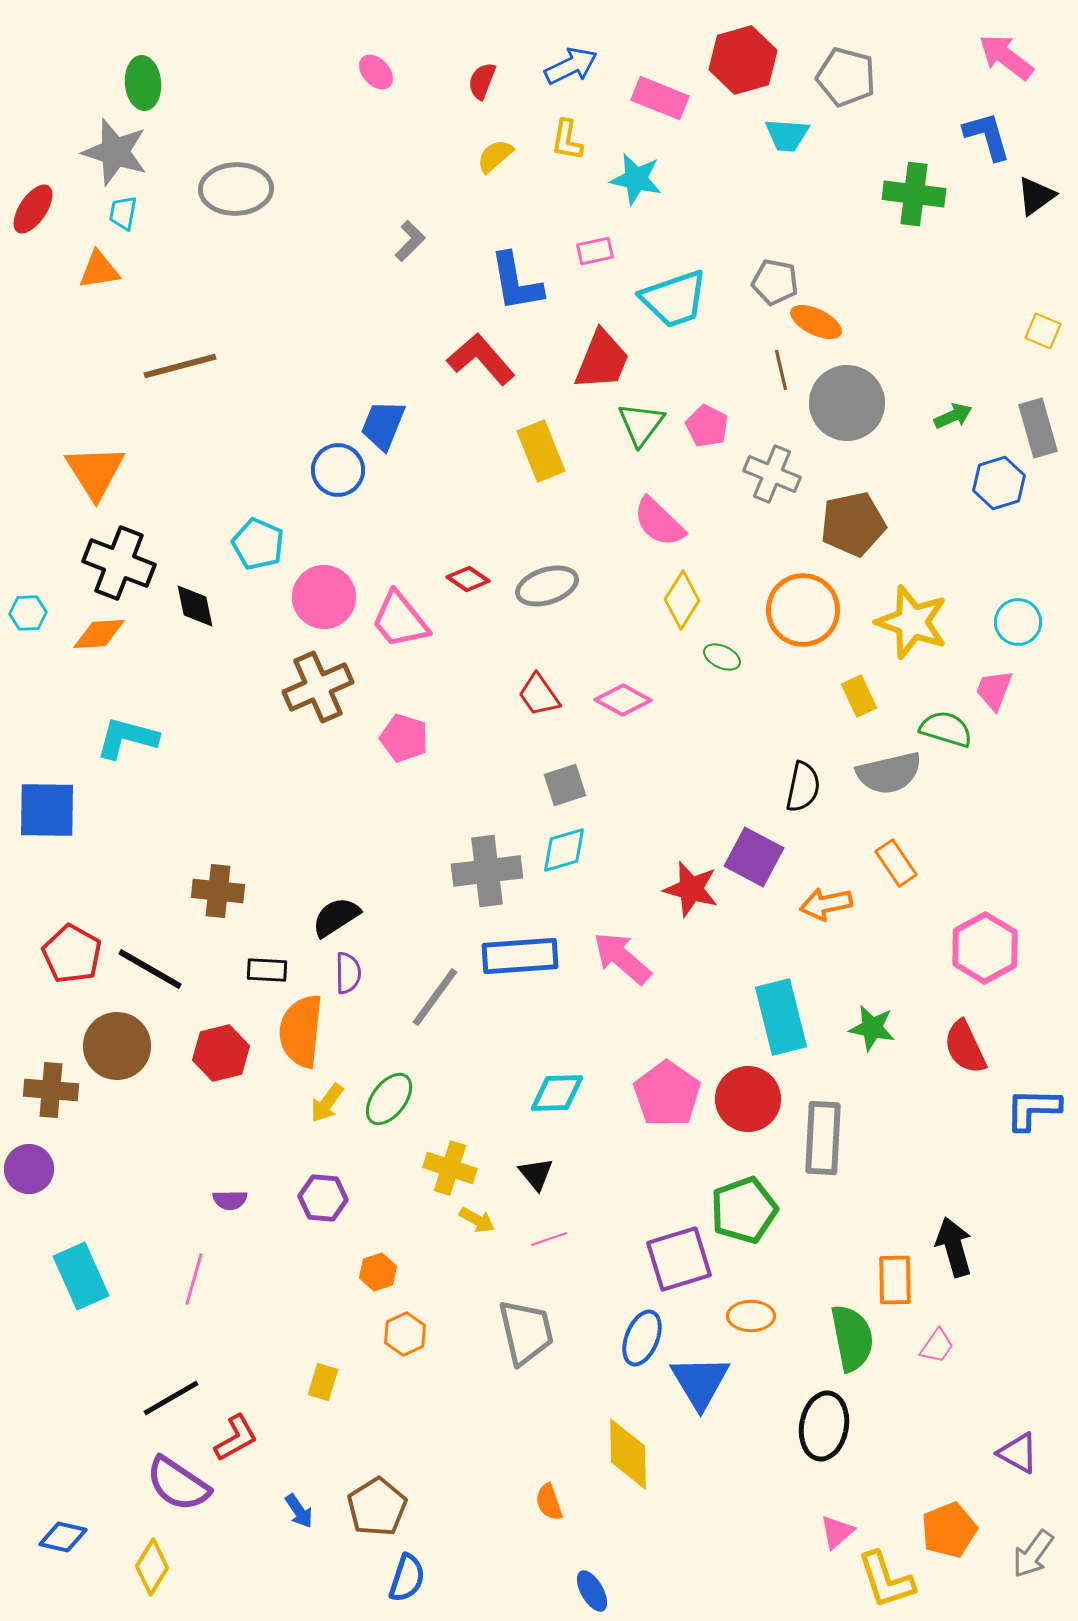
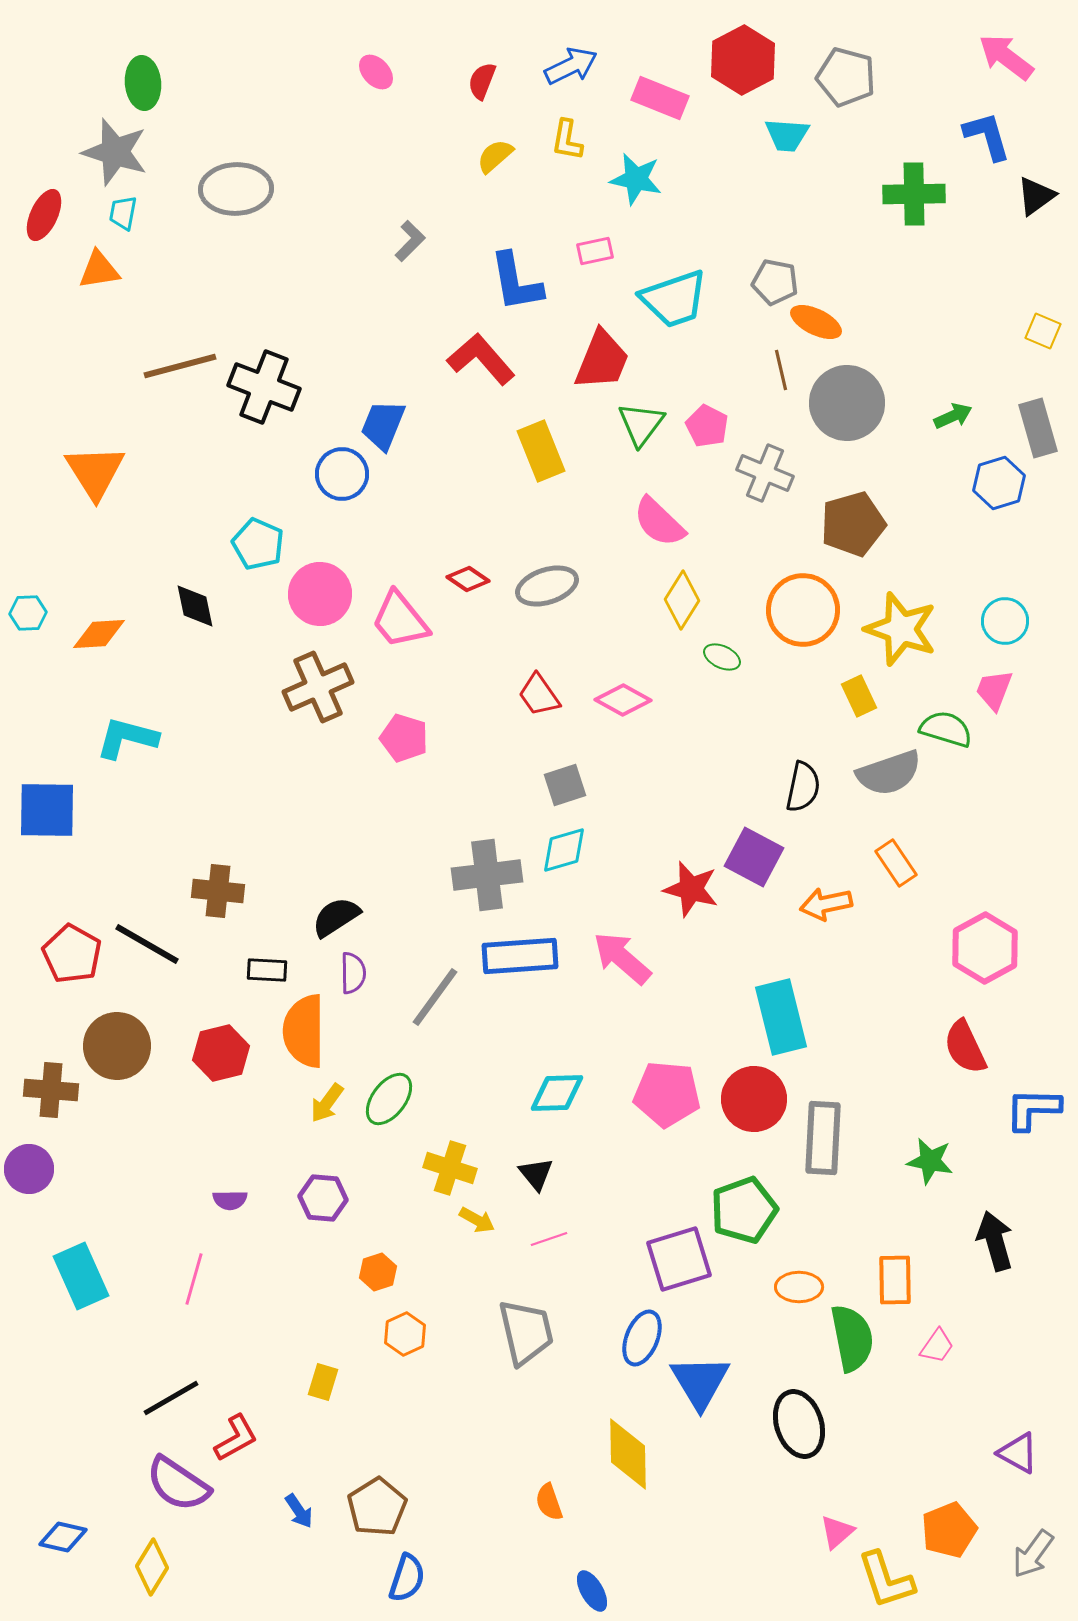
red hexagon at (743, 60): rotated 12 degrees counterclockwise
green cross at (914, 194): rotated 8 degrees counterclockwise
red ellipse at (33, 209): moved 11 px right, 6 px down; rotated 9 degrees counterclockwise
blue circle at (338, 470): moved 4 px right, 4 px down
gray cross at (772, 474): moved 7 px left, 1 px up
brown pentagon at (853, 524): rotated 4 degrees counterclockwise
black cross at (119, 563): moved 145 px right, 176 px up
pink circle at (324, 597): moved 4 px left, 3 px up
yellow star at (912, 622): moved 11 px left, 7 px down
cyan circle at (1018, 622): moved 13 px left, 1 px up
gray semicircle at (889, 773): rotated 6 degrees counterclockwise
gray cross at (487, 871): moved 4 px down
black line at (150, 969): moved 3 px left, 25 px up
purple semicircle at (348, 973): moved 5 px right
green star at (872, 1028): moved 58 px right, 133 px down
orange semicircle at (301, 1031): moved 3 px right; rotated 6 degrees counterclockwise
pink pentagon at (667, 1094): rotated 30 degrees counterclockwise
red circle at (748, 1099): moved 6 px right
black arrow at (954, 1247): moved 41 px right, 6 px up
orange ellipse at (751, 1316): moved 48 px right, 29 px up
black ellipse at (824, 1426): moved 25 px left, 2 px up; rotated 28 degrees counterclockwise
